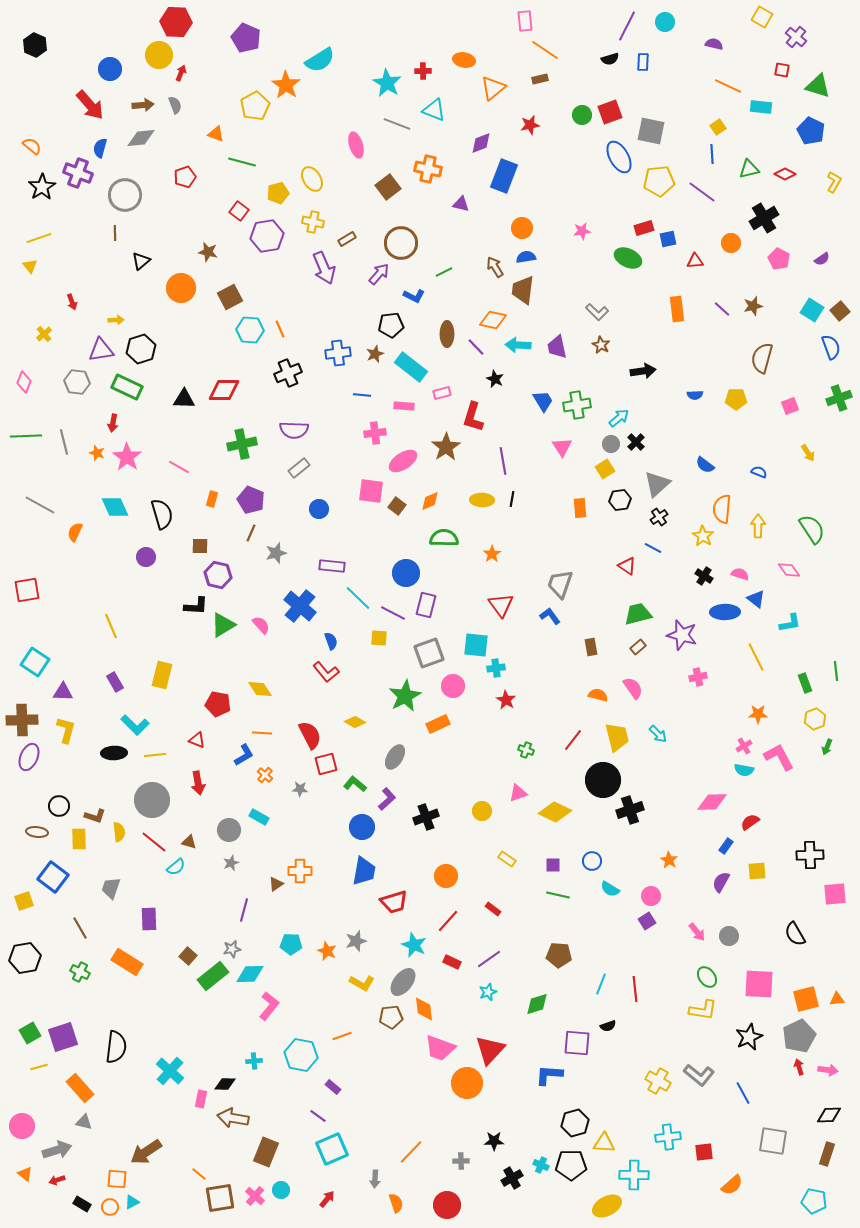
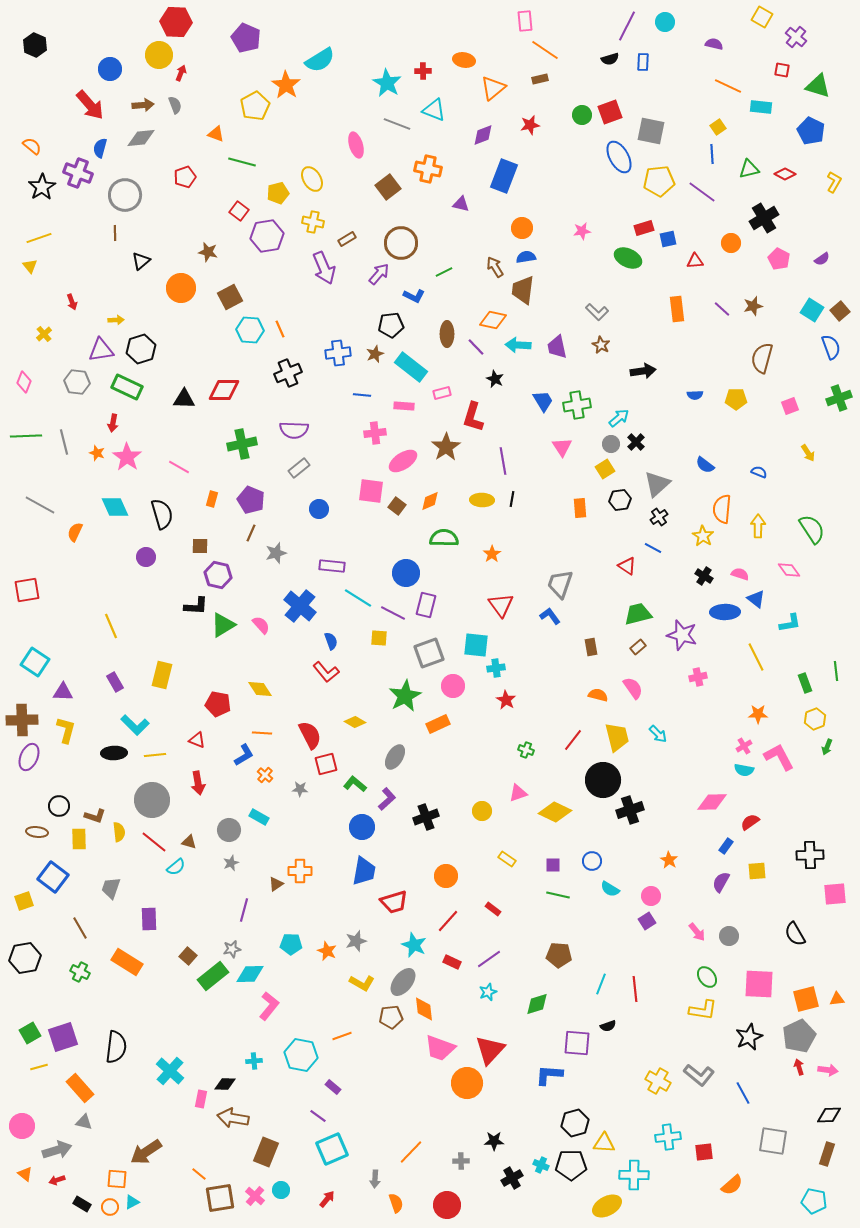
purple diamond at (481, 143): moved 2 px right, 8 px up
cyan line at (358, 598): rotated 12 degrees counterclockwise
